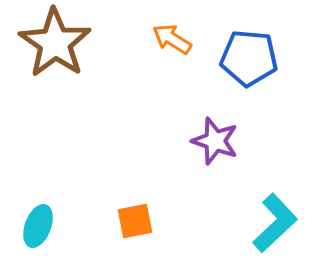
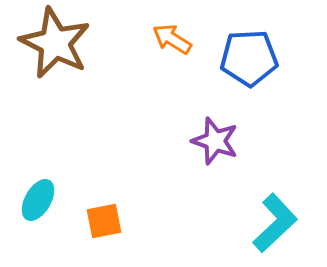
brown star: rotated 8 degrees counterclockwise
blue pentagon: rotated 8 degrees counterclockwise
orange square: moved 31 px left
cyan ellipse: moved 26 px up; rotated 9 degrees clockwise
